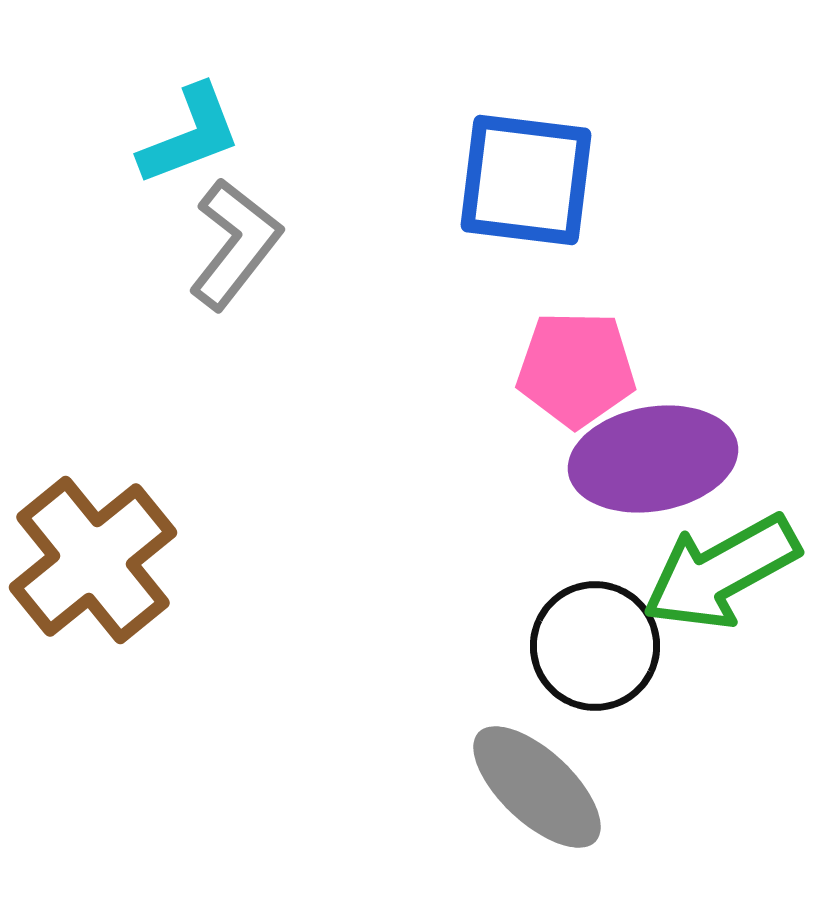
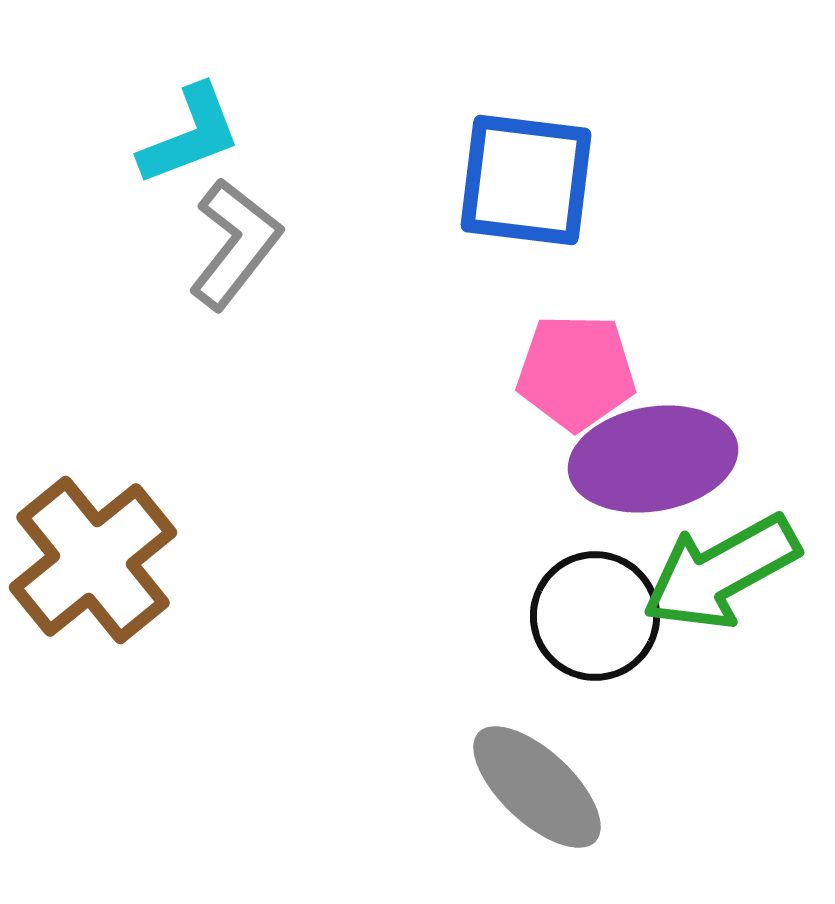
pink pentagon: moved 3 px down
black circle: moved 30 px up
